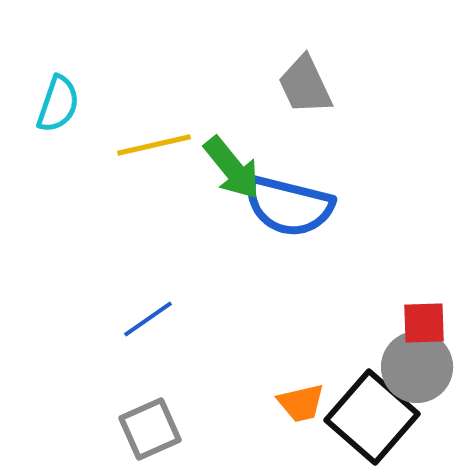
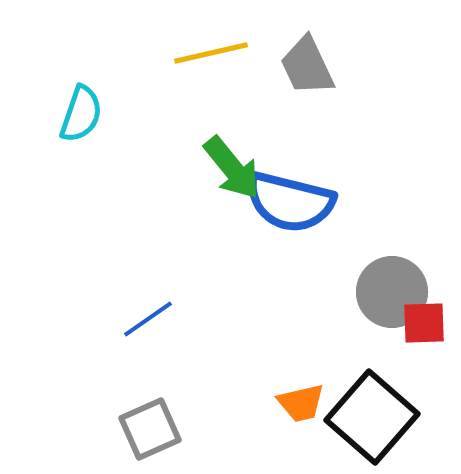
gray trapezoid: moved 2 px right, 19 px up
cyan semicircle: moved 23 px right, 10 px down
yellow line: moved 57 px right, 92 px up
blue semicircle: moved 1 px right, 4 px up
gray circle: moved 25 px left, 75 px up
